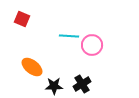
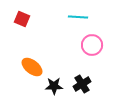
cyan line: moved 9 px right, 19 px up
